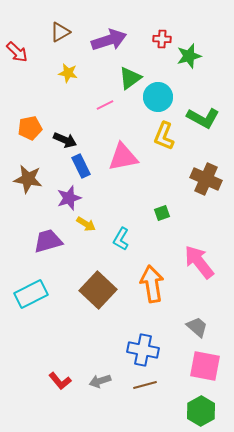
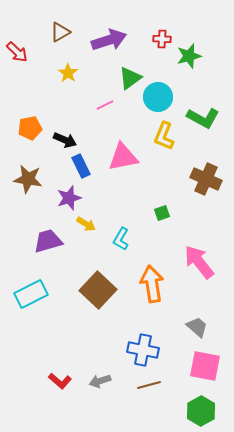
yellow star: rotated 24 degrees clockwise
red L-shape: rotated 10 degrees counterclockwise
brown line: moved 4 px right
